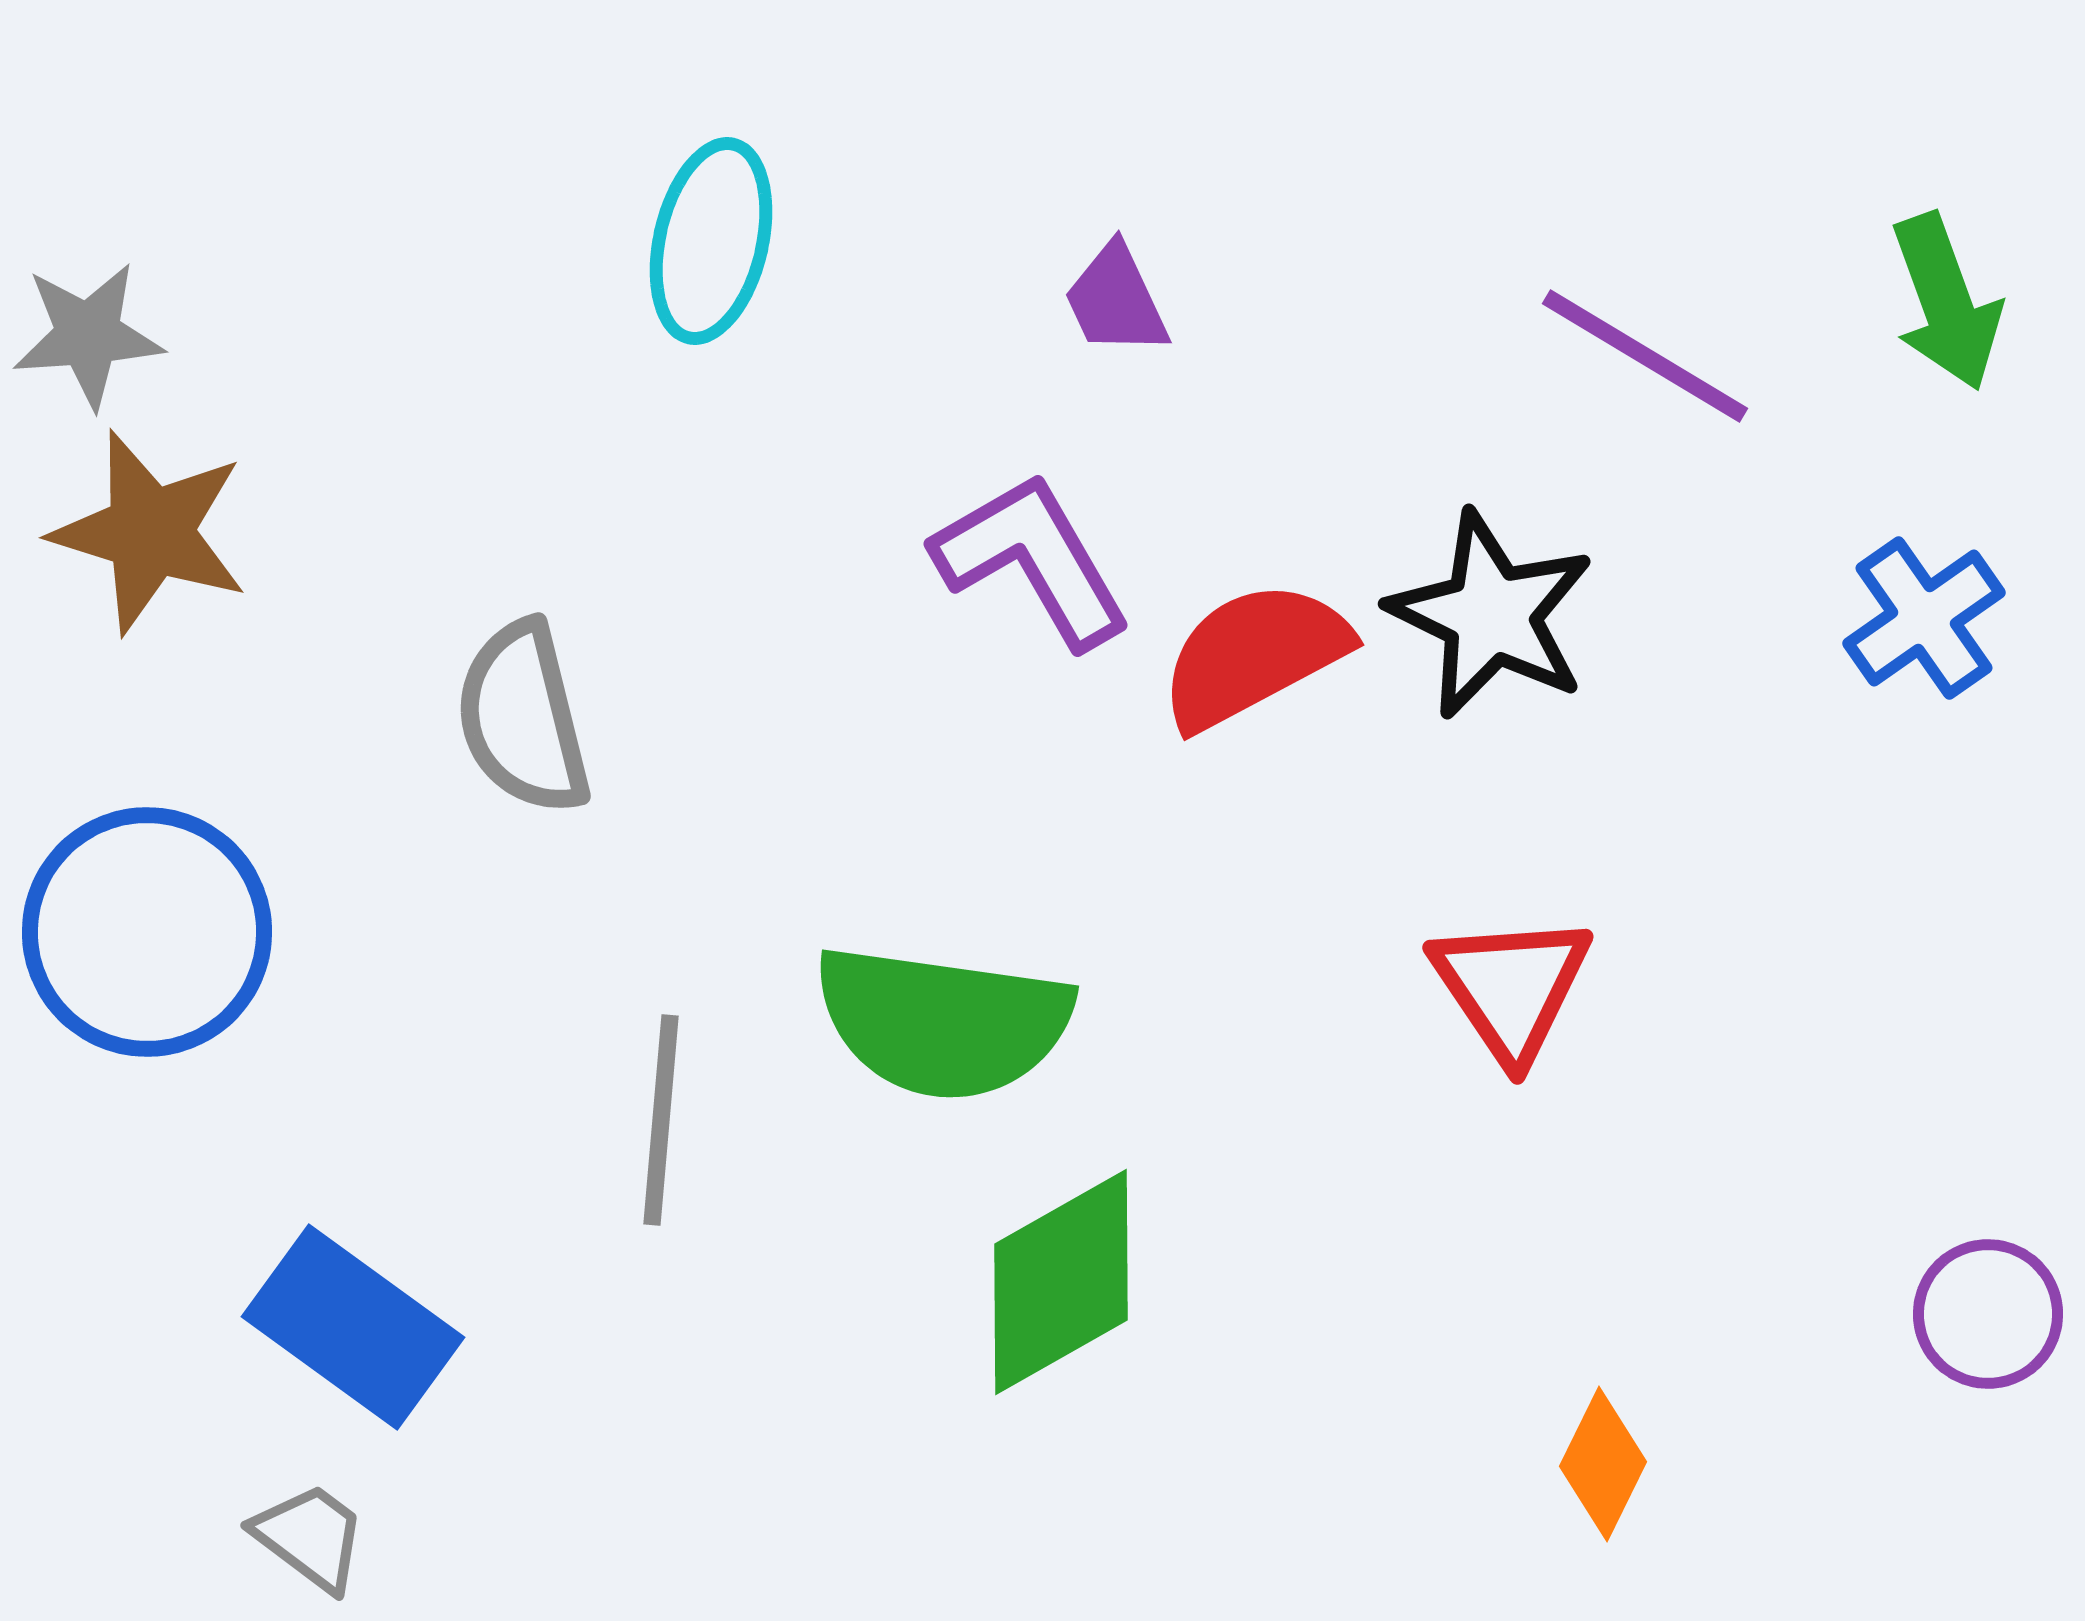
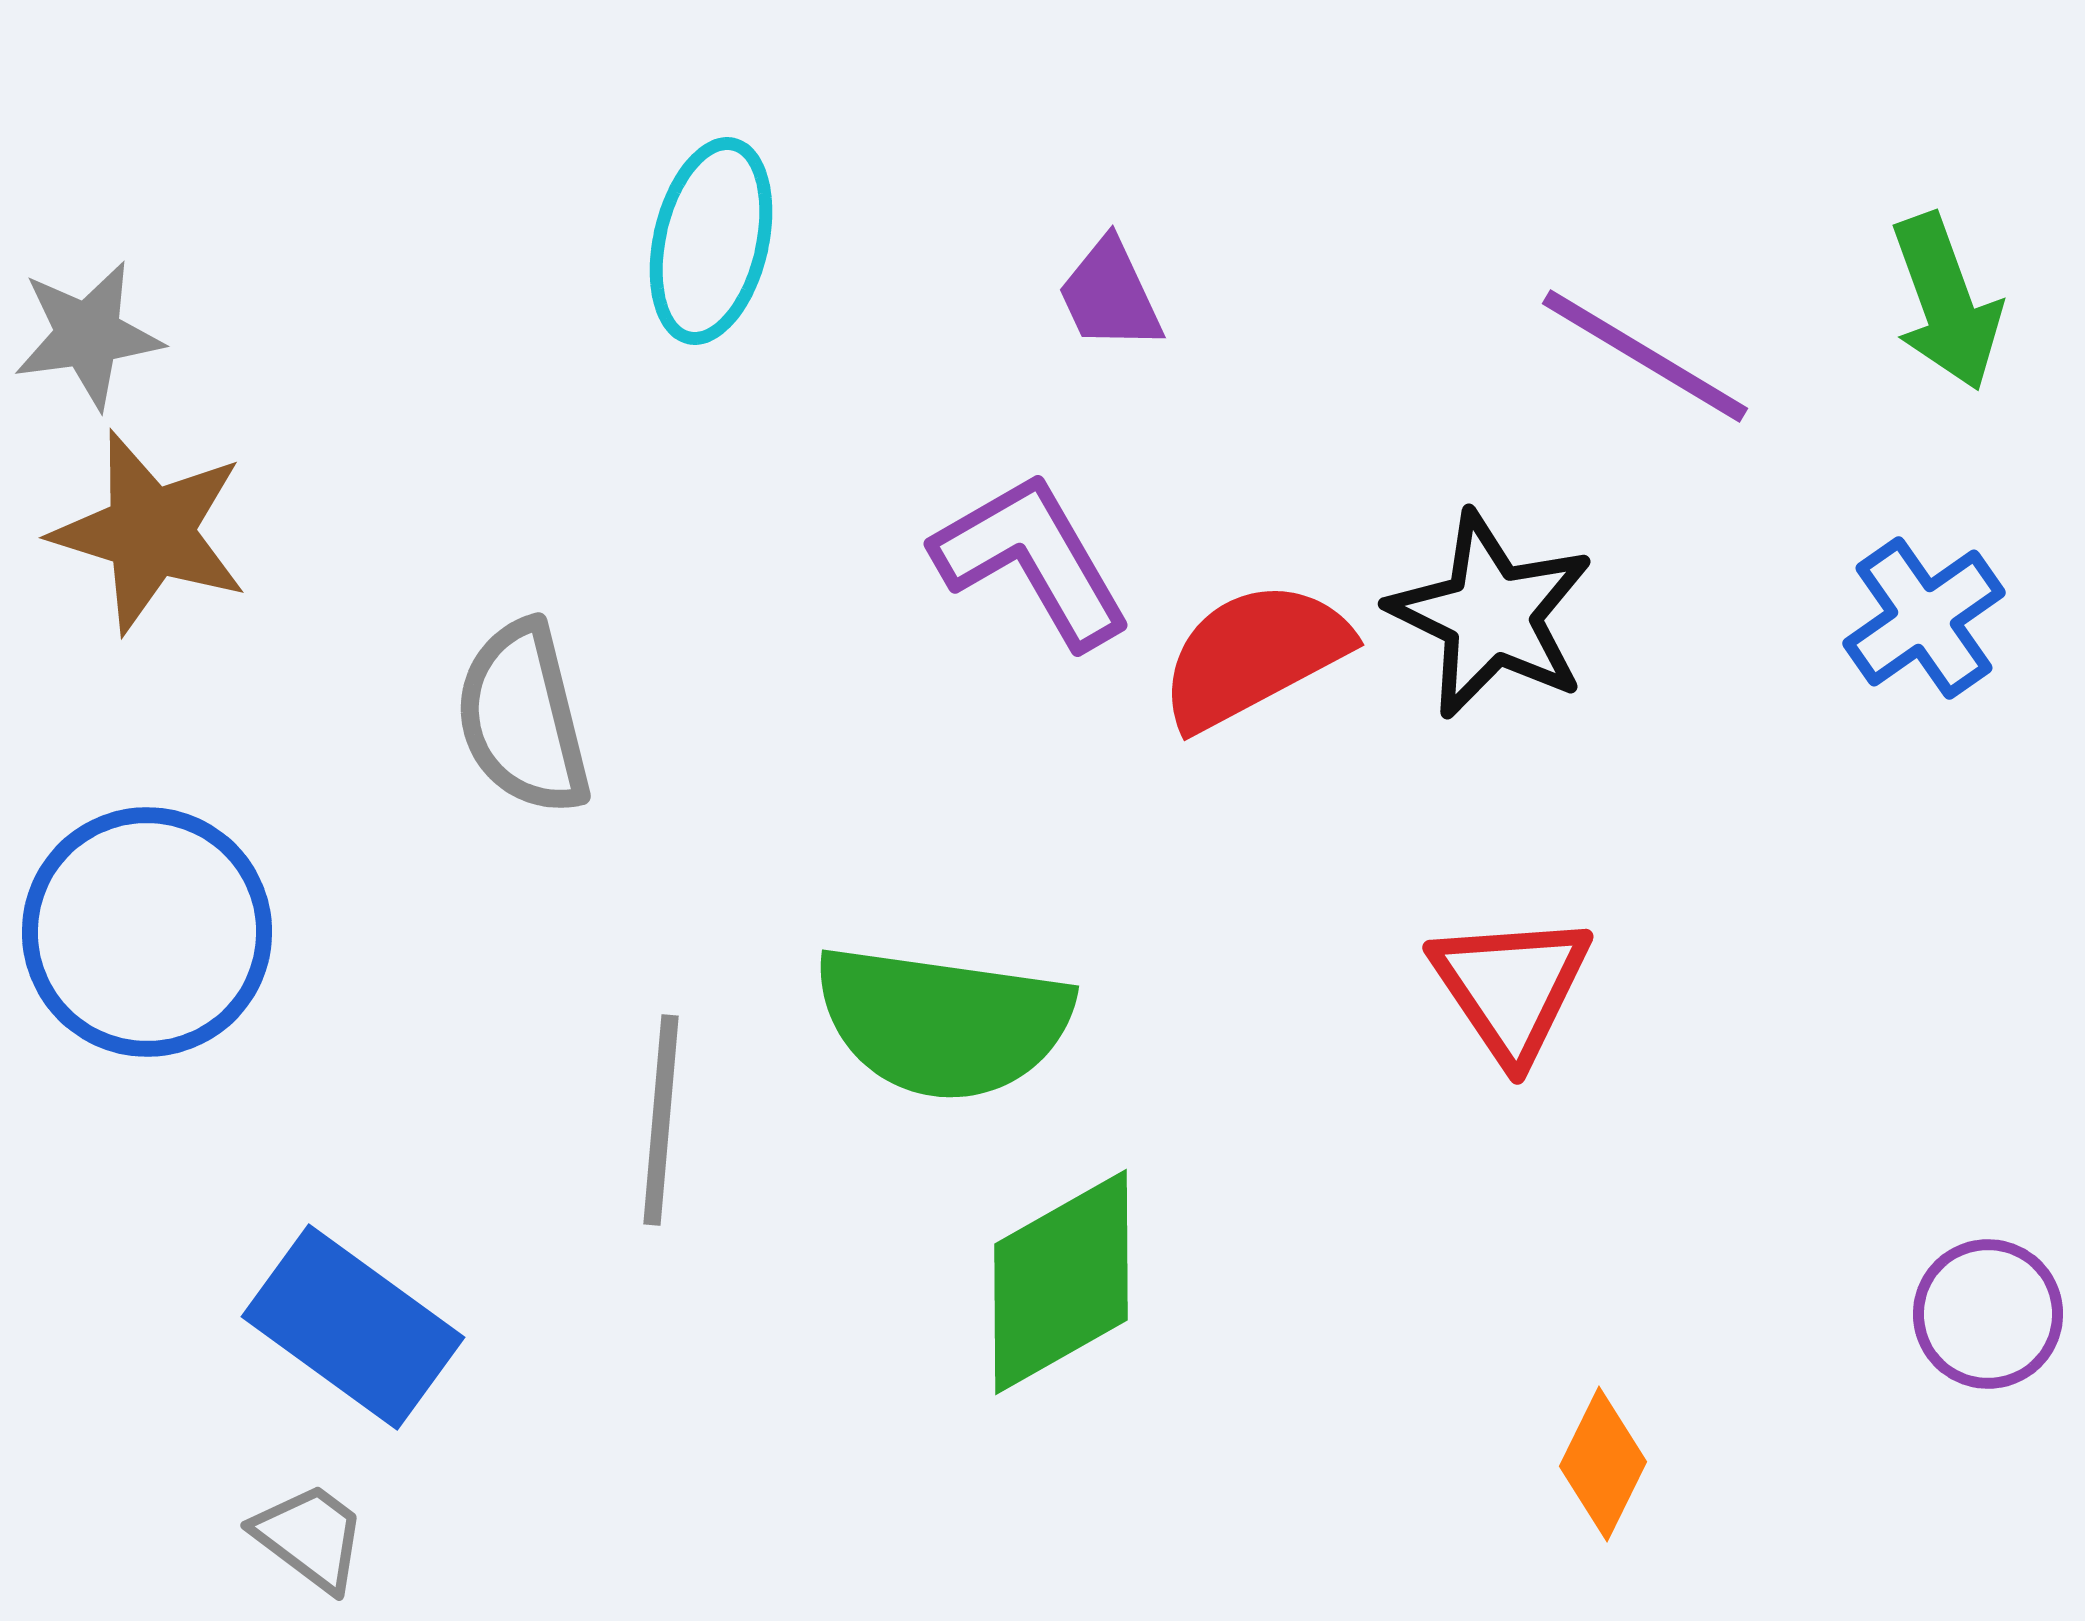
purple trapezoid: moved 6 px left, 5 px up
gray star: rotated 4 degrees counterclockwise
